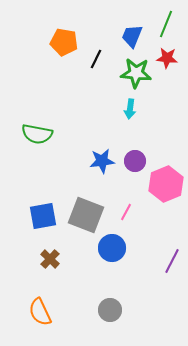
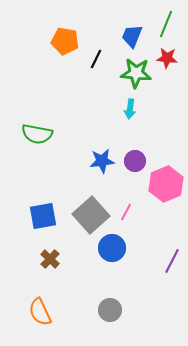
orange pentagon: moved 1 px right, 1 px up
gray square: moved 5 px right; rotated 27 degrees clockwise
